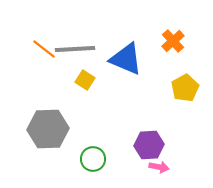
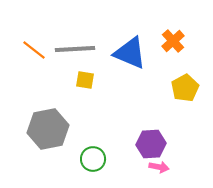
orange line: moved 10 px left, 1 px down
blue triangle: moved 4 px right, 6 px up
yellow square: rotated 24 degrees counterclockwise
gray hexagon: rotated 9 degrees counterclockwise
purple hexagon: moved 2 px right, 1 px up
